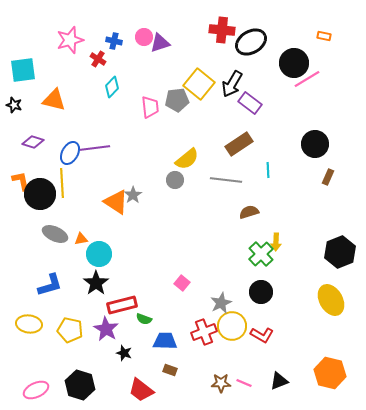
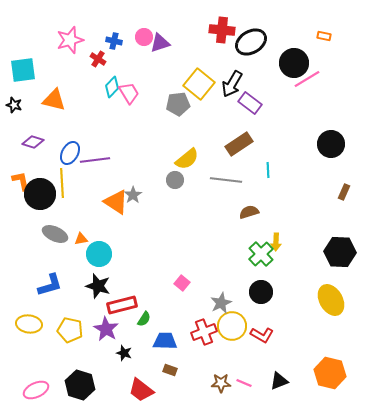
gray pentagon at (177, 100): moved 1 px right, 4 px down
pink trapezoid at (150, 107): moved 21 px left, 14 px up; rotated 25 degrees counterclockwise
black circle at (315, 144): moved 16 px right
purple line at (95, 148): moved 12 px down
brown rectangle at (328, 177): moved 16 px right, 15 px down
black hexagon at (340, 252): rotated 24 degrees clockwise
black star at (96, 283): moved 2 px right, 3 px down; rotated 20 degrees counterclockwise
green semicircle at (144, 319): rotated 77 degrees counterclockwise
